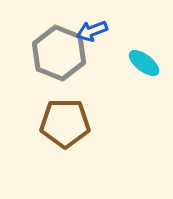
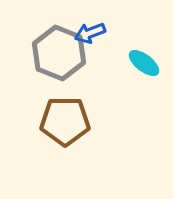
blue arrow: moved 2 px left, 2 px down
brown pentagon: moved 2 px up
